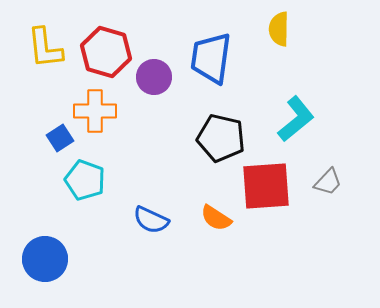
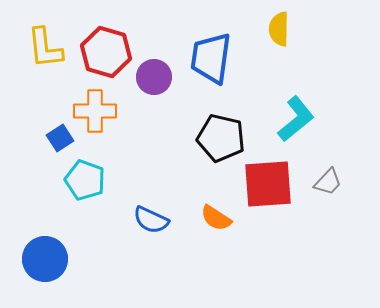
red square: moved 2 px right, 2 px up
